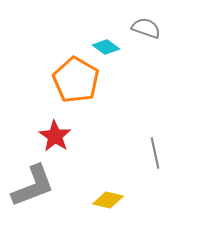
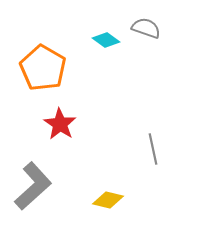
cyan diamond: moved 7 px up
orange pentagon: moved 33 px left, 12 px up
red star: moved 5 px right, 12 px up
gray line: moved 2 px left, 4 px up
gray L-shape: rotated 21 degrees counterclockwise
